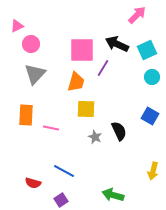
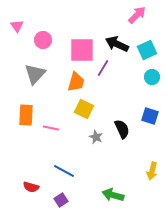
pink triangle: rotated 40 degrees counterclockwise
pink circle: moved 12 px right, 4 px up
yellow square: moved 2 px left; rotated 24 degrees clockwise
blue square: rotated 12 degrees counterclockwise
black semicircle: moved 3 px right, 2 px up
gray star: moved 1 px right
yellow arrow: moved 1 px left
red semicircle: moved 2 px left, 4 px down
